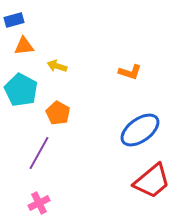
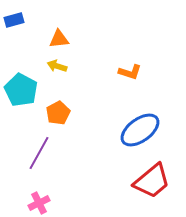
orange triangle: moved 35 px right, 7 px up
orange pentagon: rotated 15 degrees clockwise
